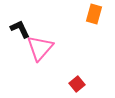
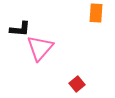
orange rectangle: moved 2 px right, 1 px up; rotated 12 degrees counterclockwise
black L-shape: rotated 120 degrees clockwise
